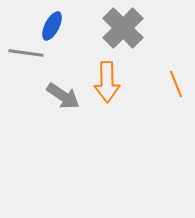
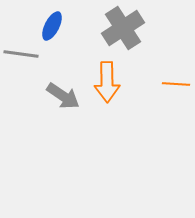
gray cross: rotated 12 degrees clockwise
gray line: moved 5 px left, 1 px down
orange line: rotated 64 degrees counterclockwise
